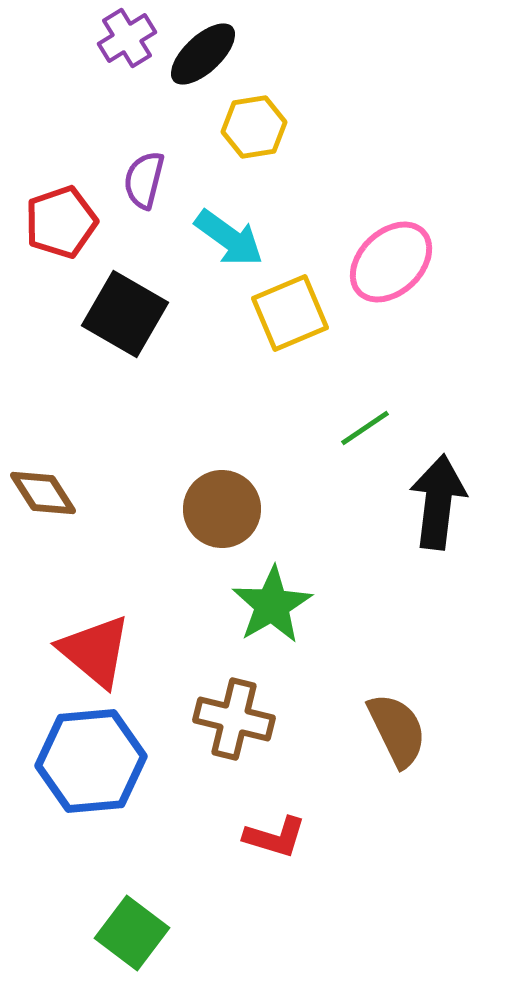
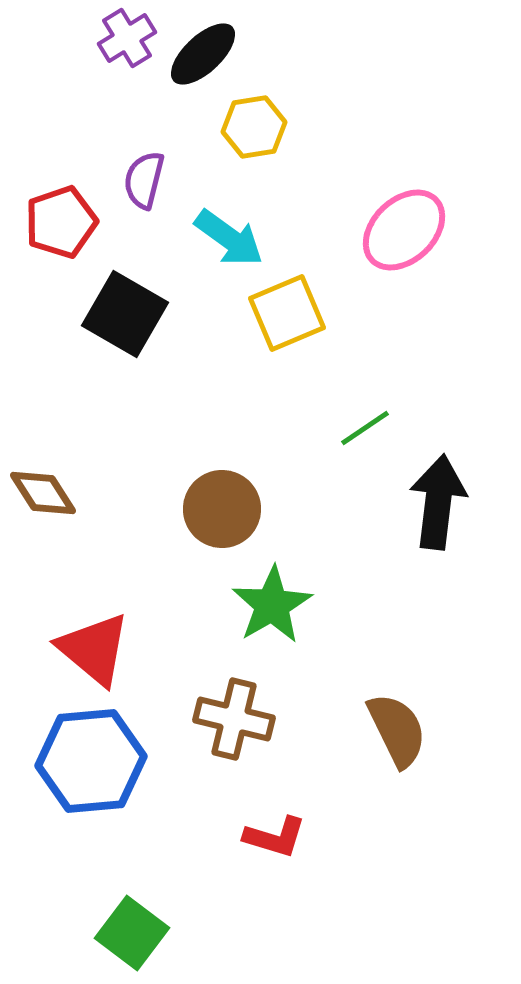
pink ellipse: moved 13 px right, 32 px up
yellow square: moved 3 px left
red triangle: moved 1 px left, 2 px up
